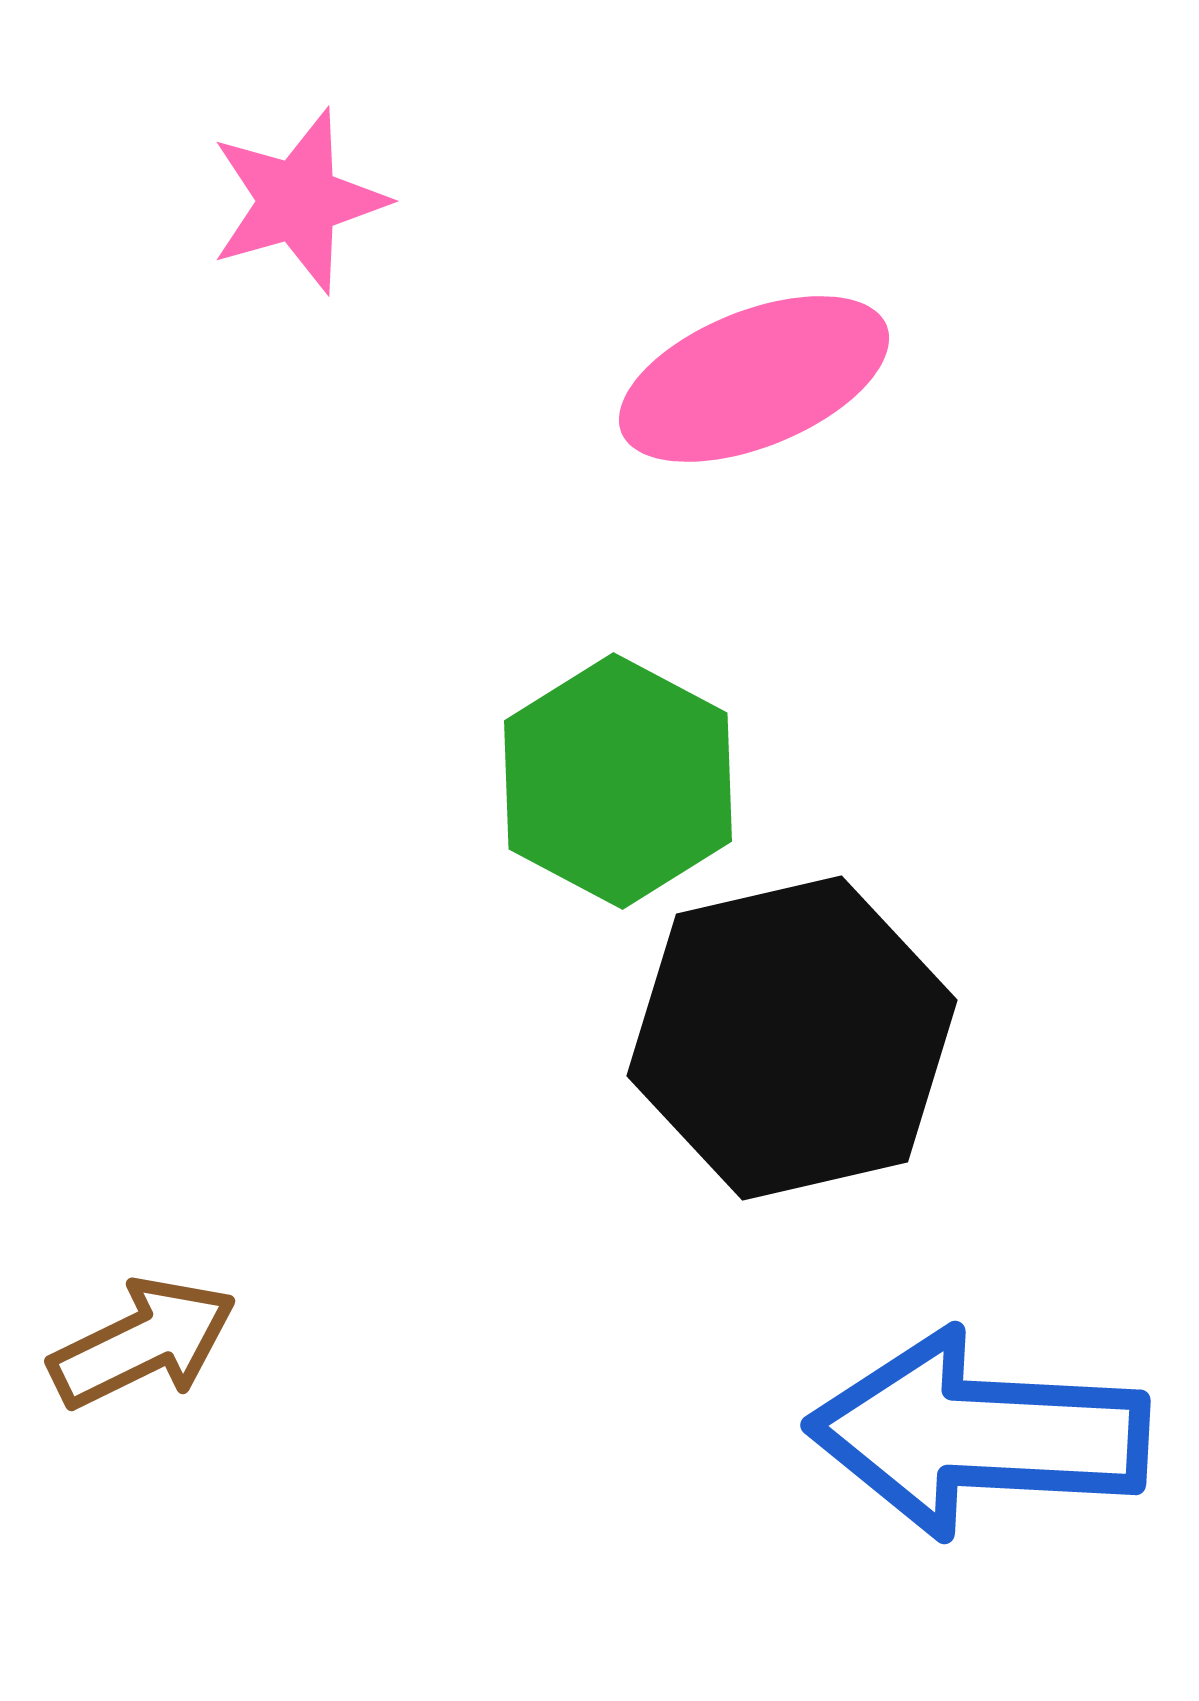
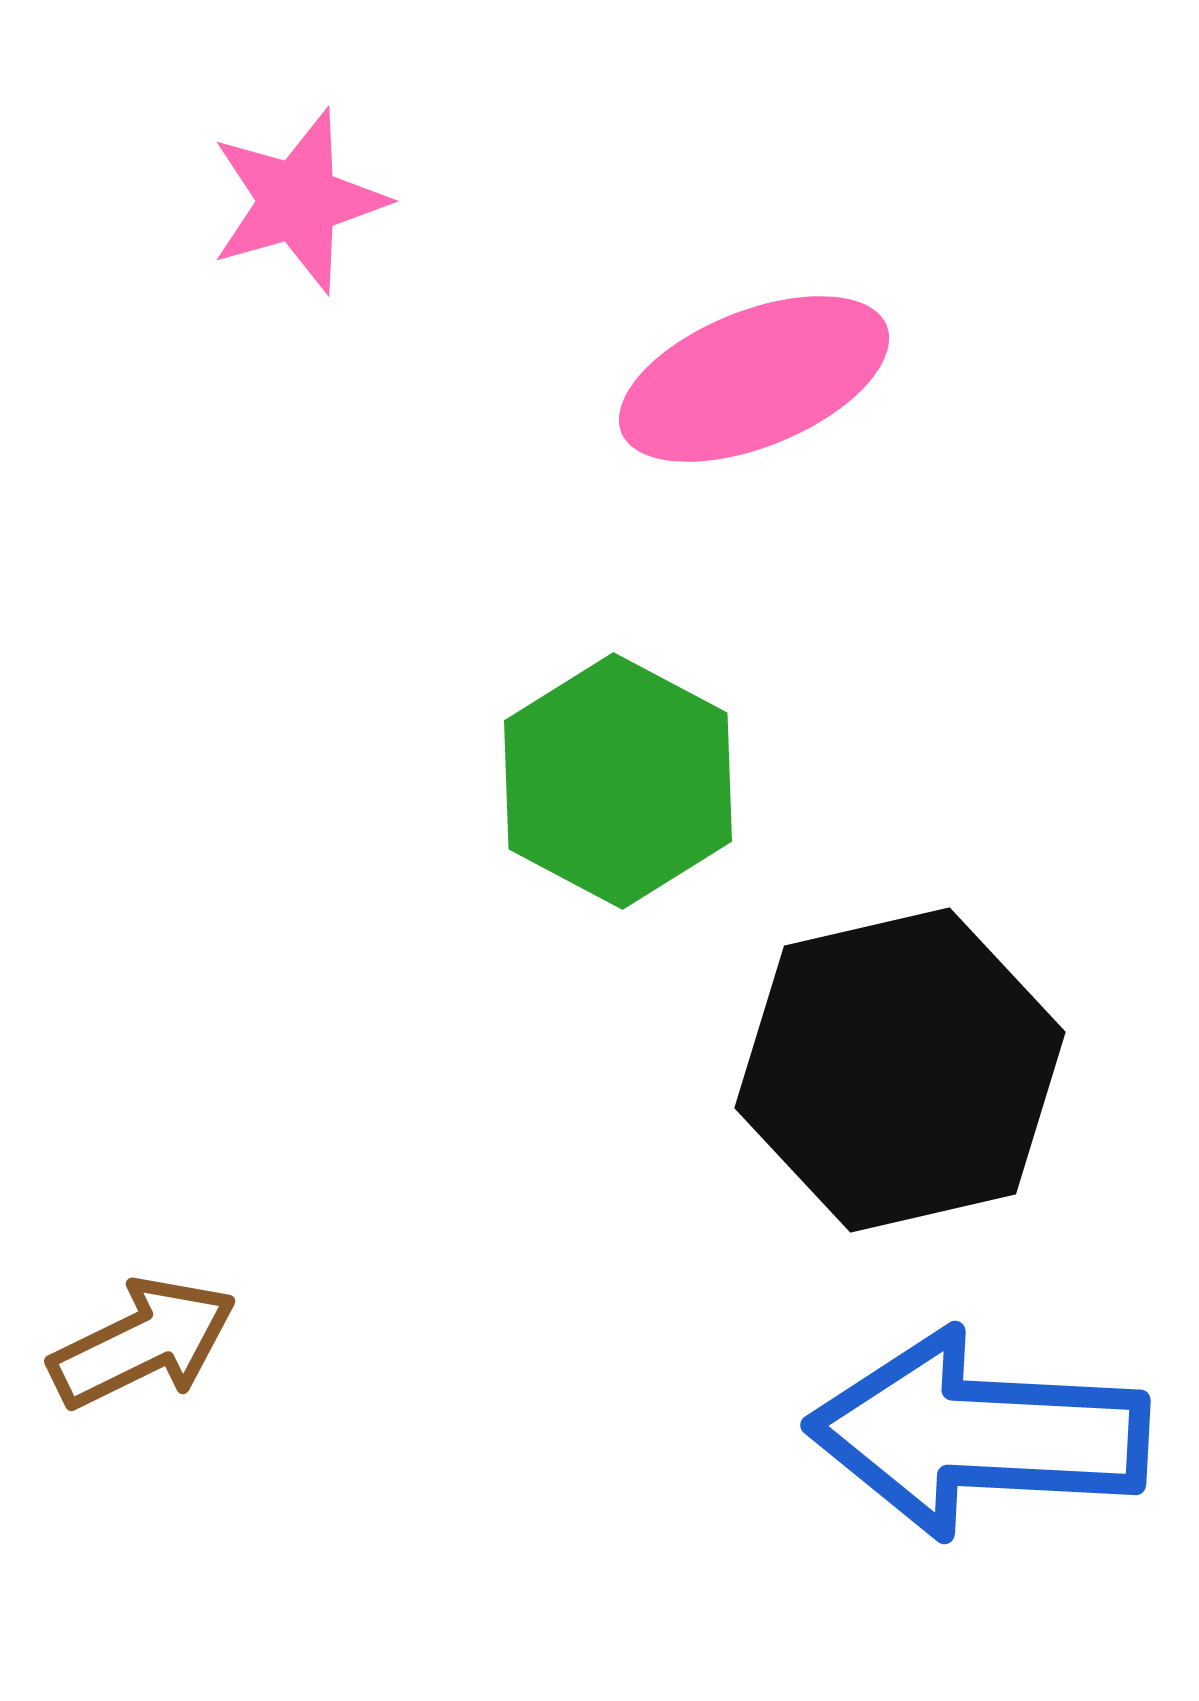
black hexagon: moved 108 px right, 32 px down
